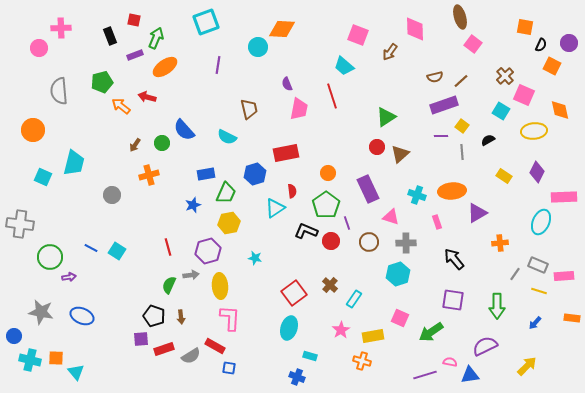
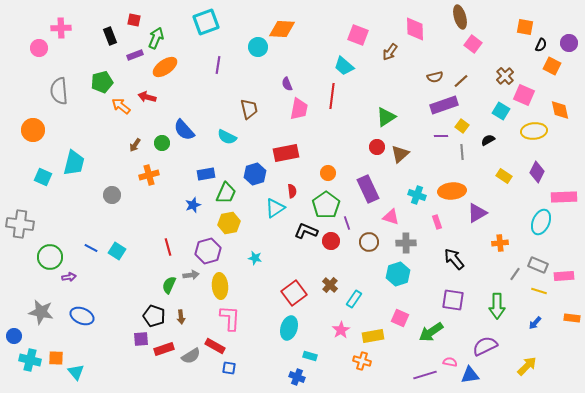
red line at (332, 96): rotated 25 degrees clockwise
